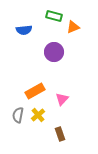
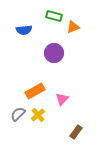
purple circle: moved 1 px down
gray semicircle: moved 1 px up; rotated 35 degrees clockwise
brown rectangle: moved 16 px right, 2 px up; rotated 56 degrees clockwise
